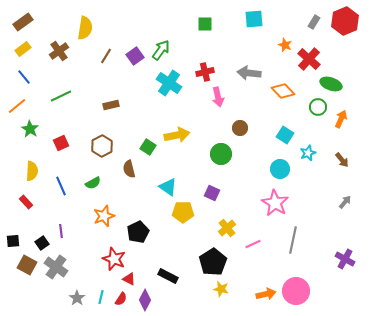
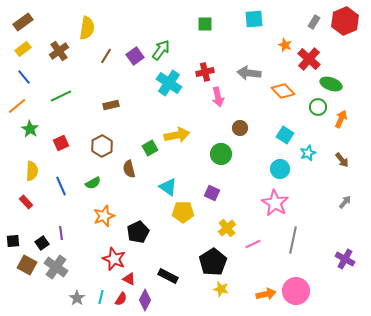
yellow semicircle at (85, 28): moved 2 px right
green square at (148, 147): moved 2 px right, 1 px down; rotated 28 degrees clockwise
purple line at (61, 231): moved 2 px down
